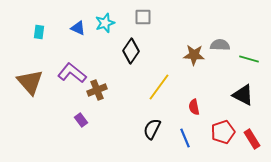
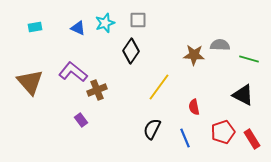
gray square: moved 5 px left, 3 px down
cyan rectangle: moved 4 px left, 5 px up; rotated 72 degrees clockwise
purple L-shape: moved 1 px right, 1 px up
